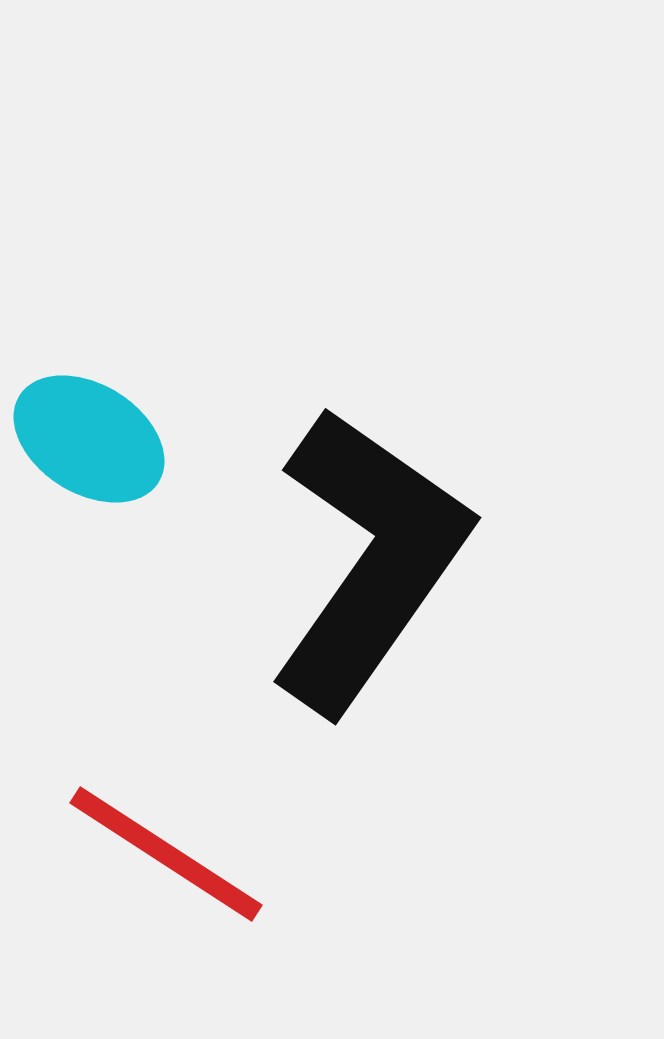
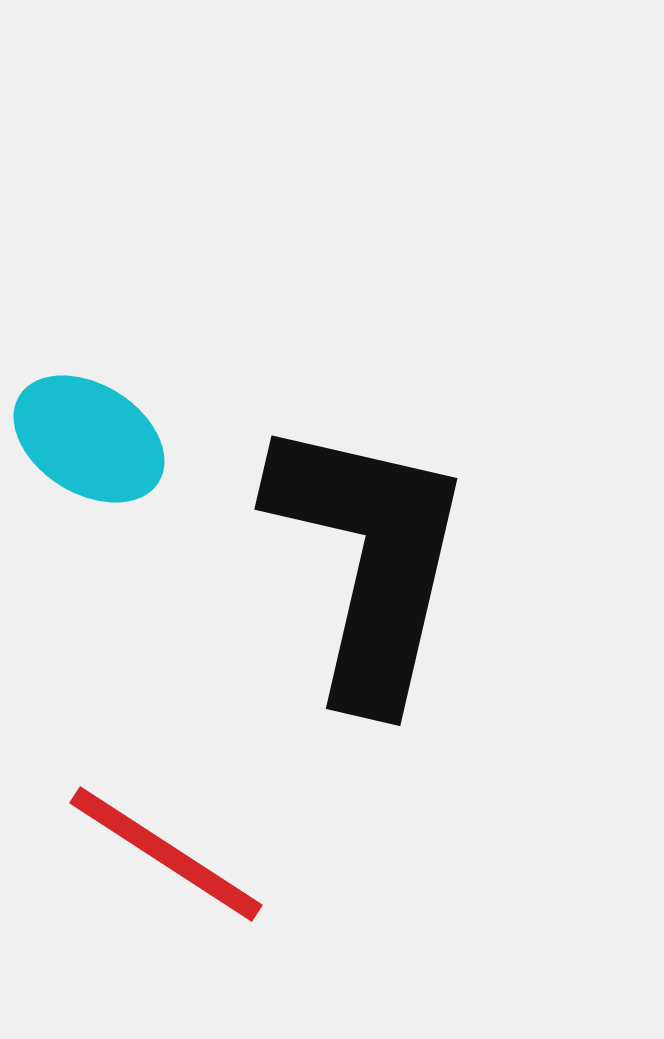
black L-shape: rotated 22 degrees counterclockwise
